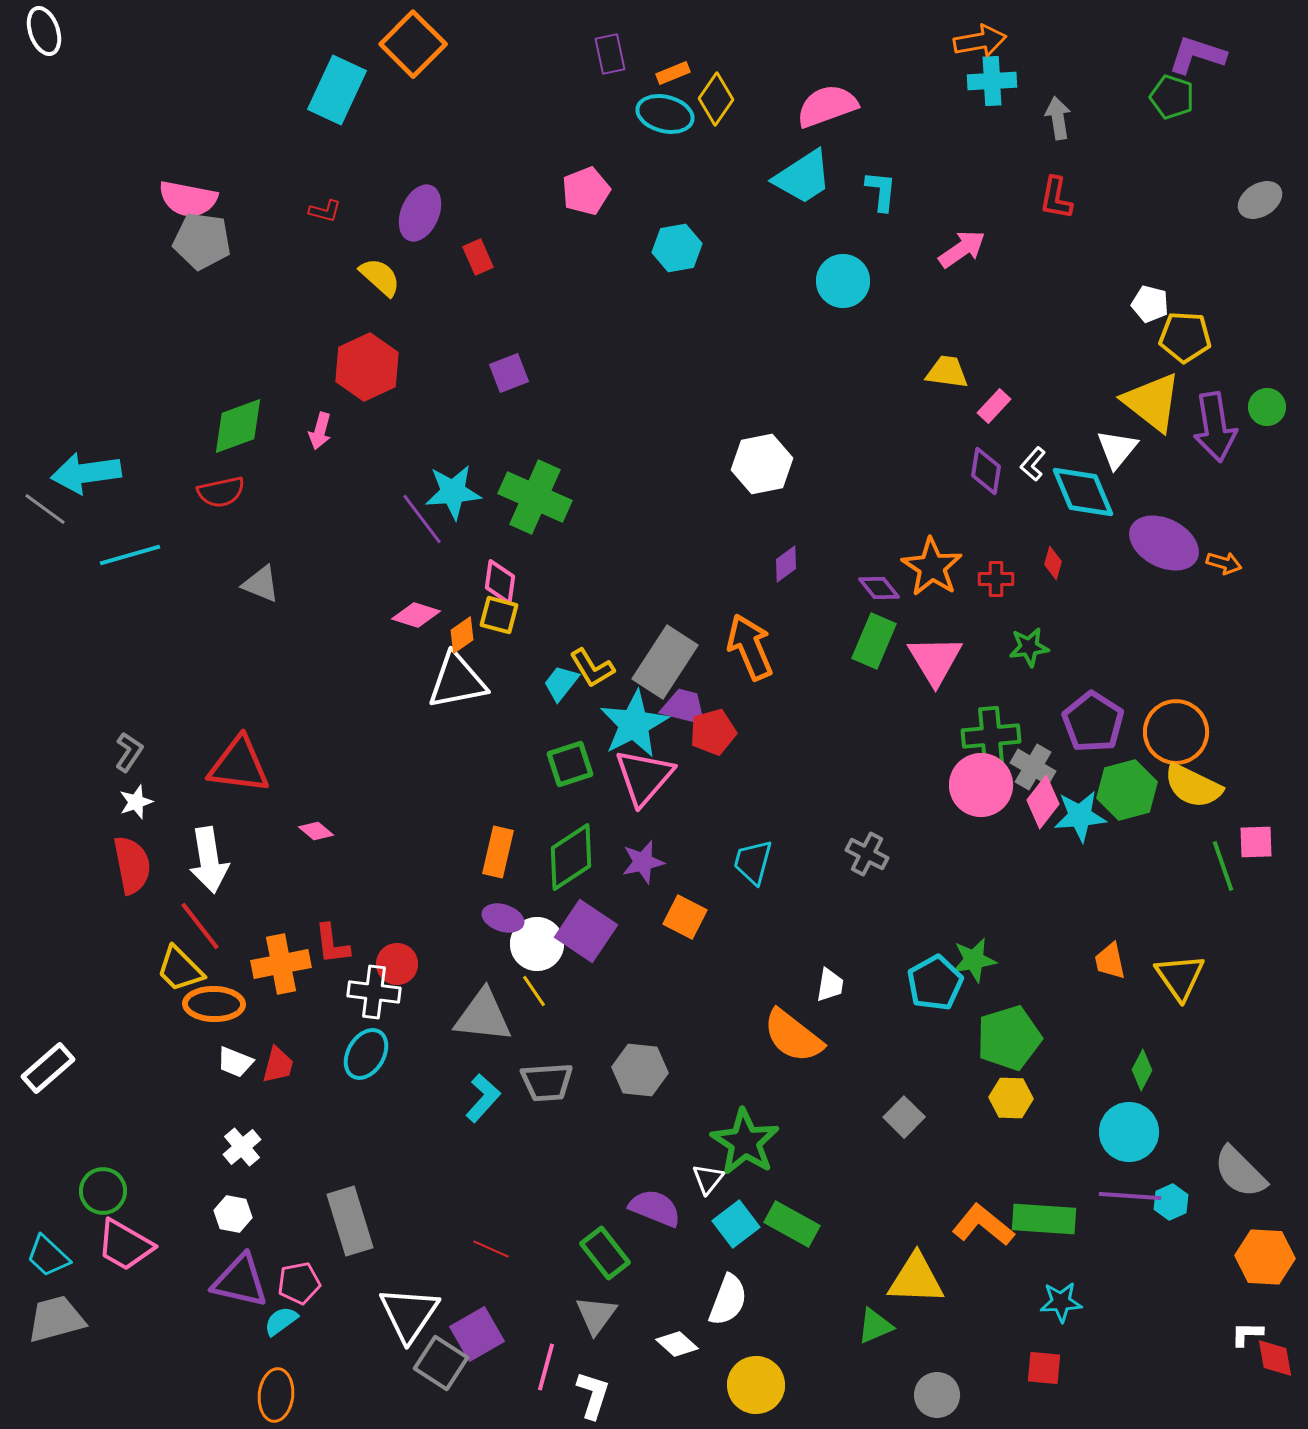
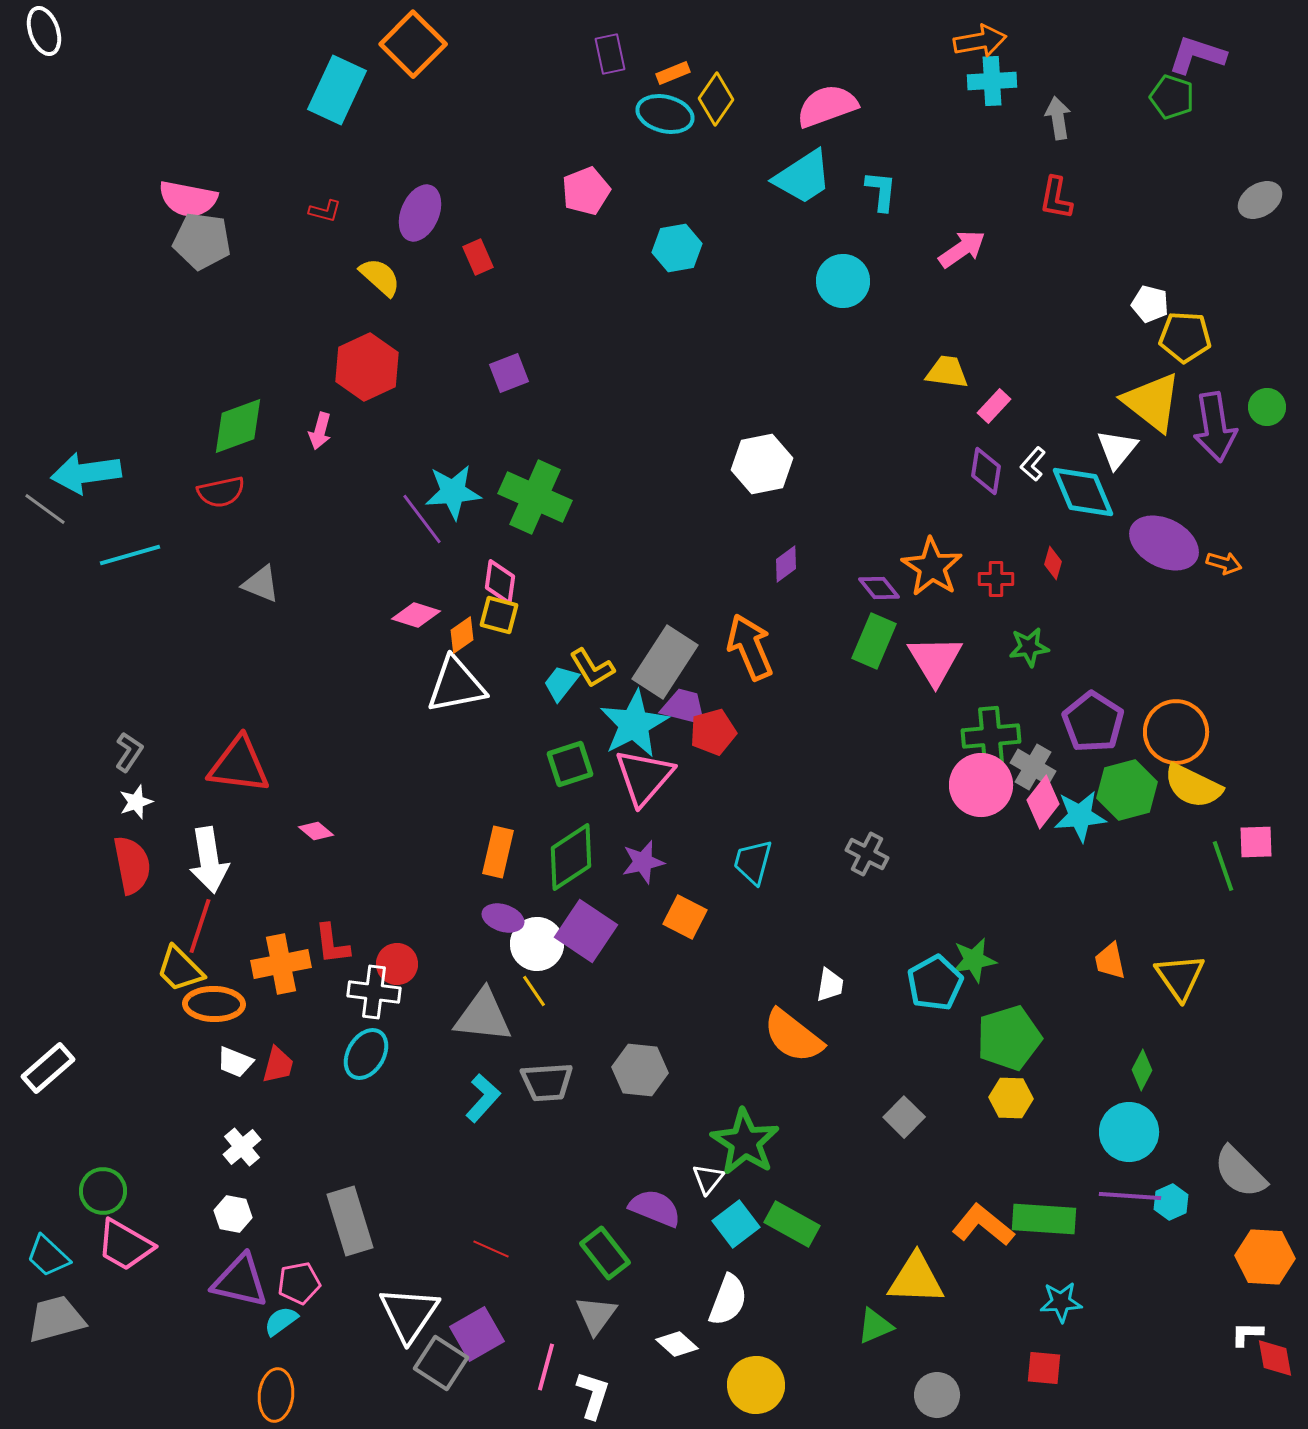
white triangle at (457, 681): moved 1 px left, 4 px down
red line at (200, 926): rotated 56 degrees clockwise
